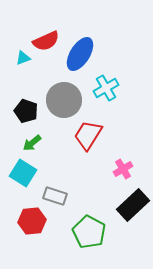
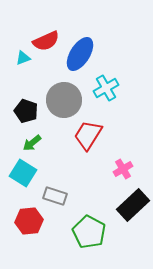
red hexagon: moved 3 px left
